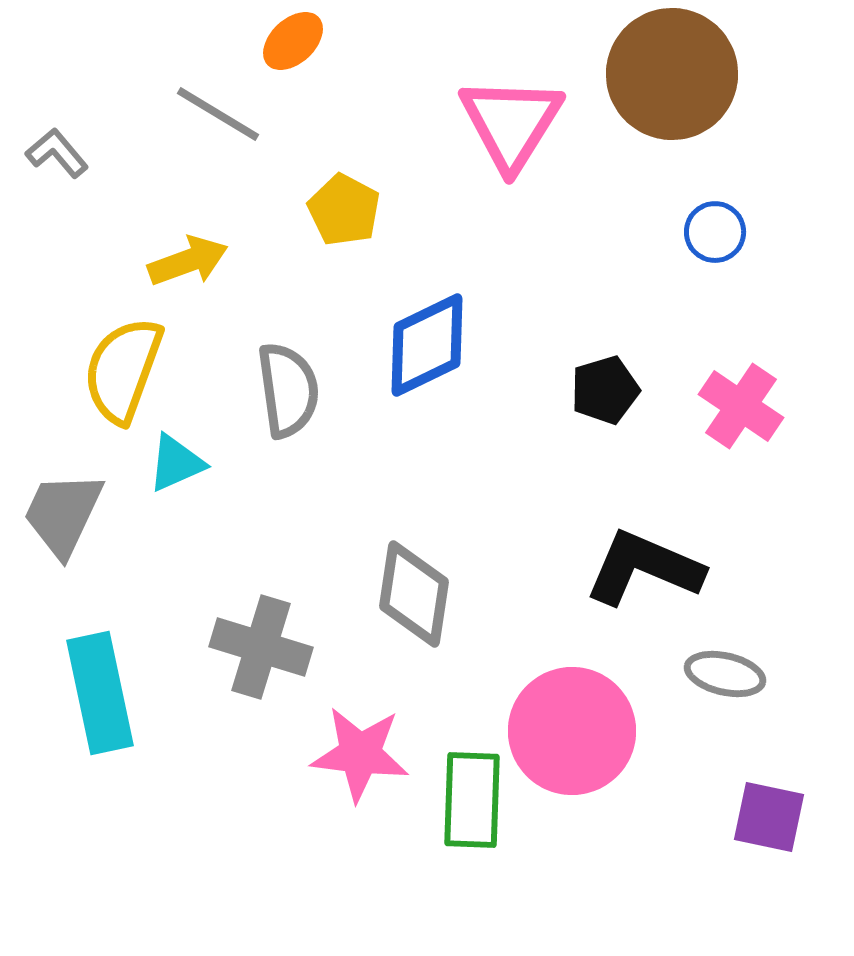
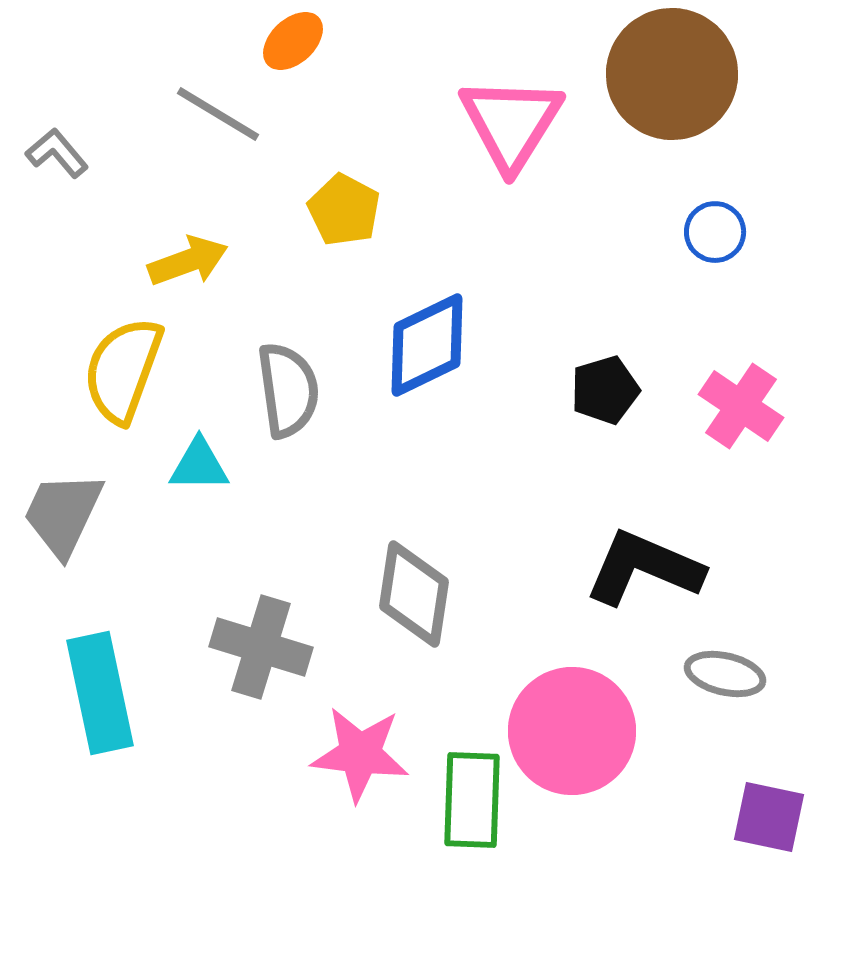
cyan triangle: moved 23 px right, 2 px down; rotated 24 degrees clockwise
